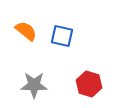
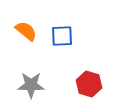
blue square: rotated 15 degrees counterclockwise
gray star: moved 3 px left
